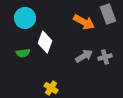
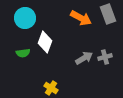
orange arrow: moved 3 px left, 4 px up
gray arrow: moved 2 px down
